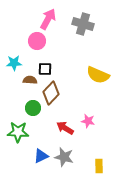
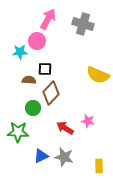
cyan star: moved 6 px right, 11 px up
brown semicircle: moved 1 px left
